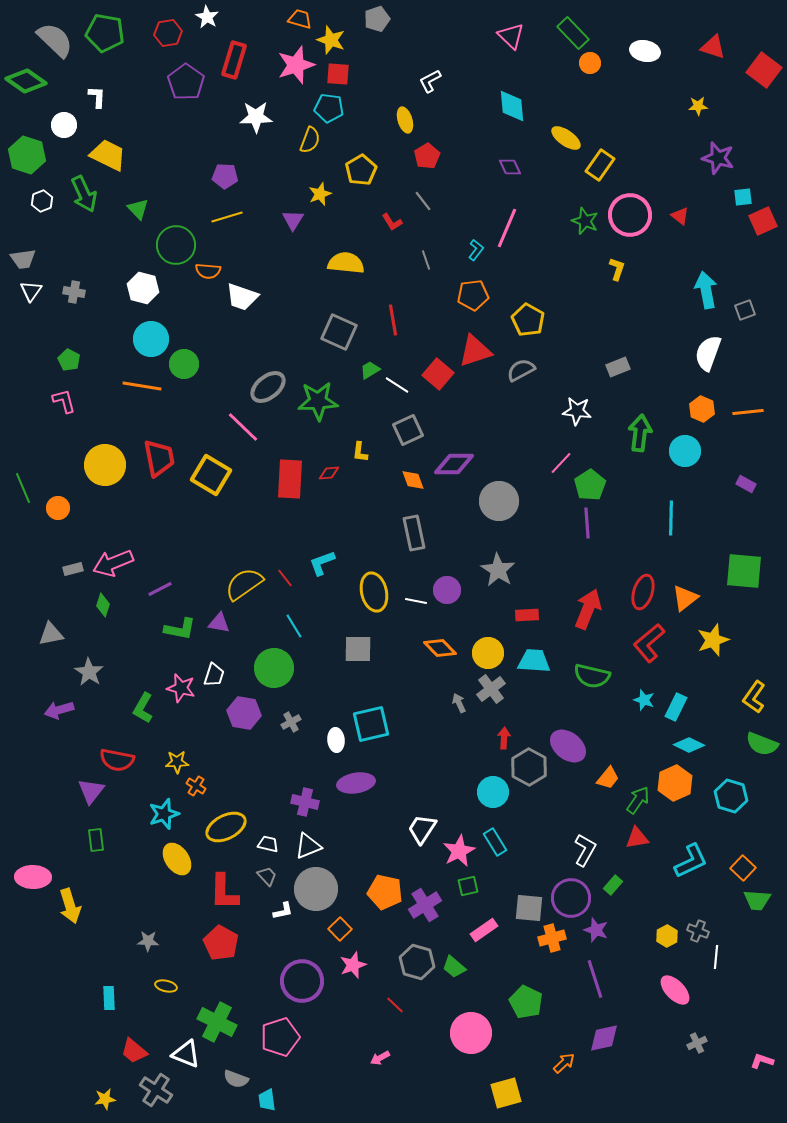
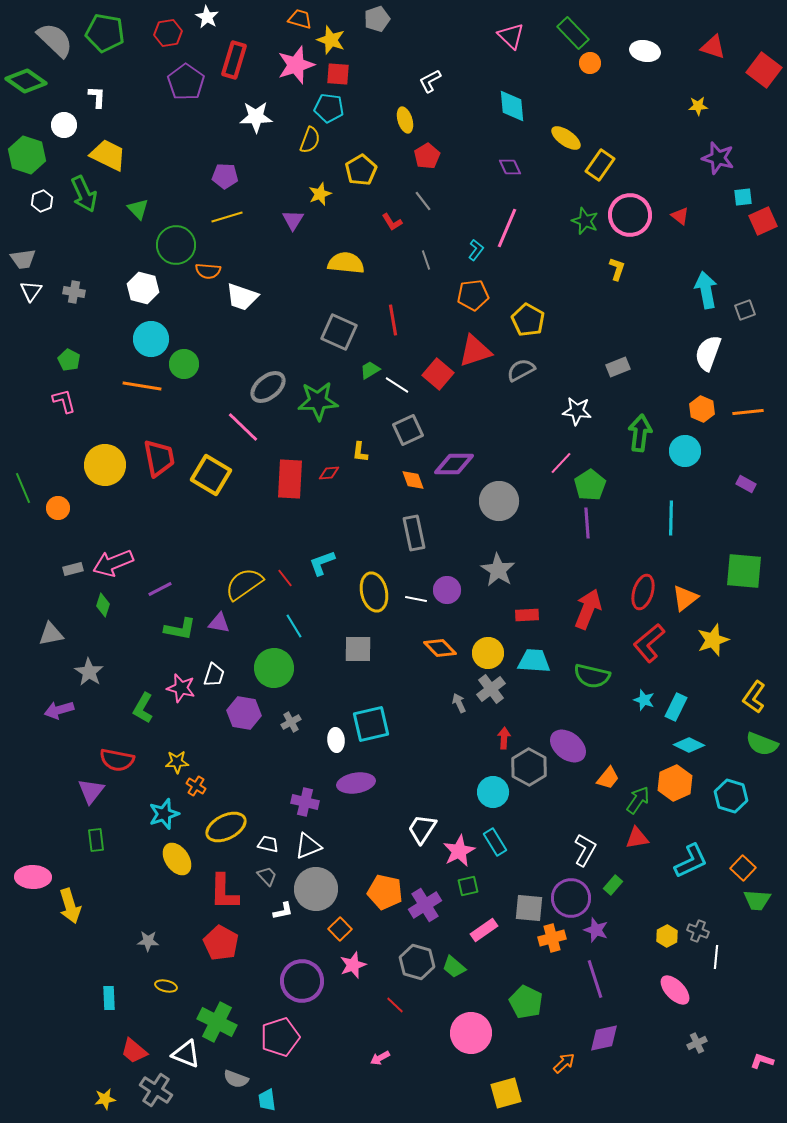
white line at (416, 601): moved 2 px up
